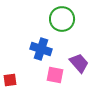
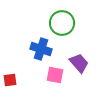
green circle: moved 4 px down
